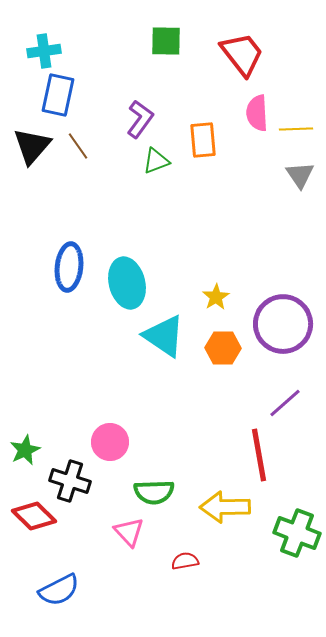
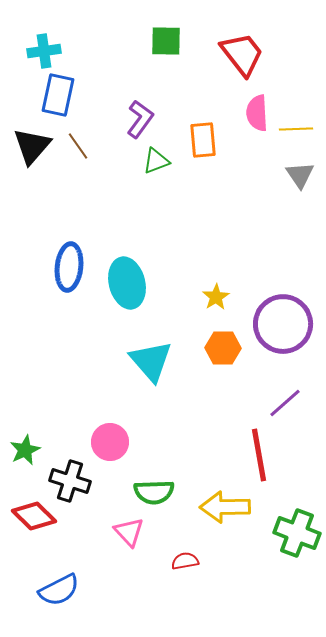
cyan triangle: moved 13 px left, 25 px down; rotated 15 degrees clockwise
